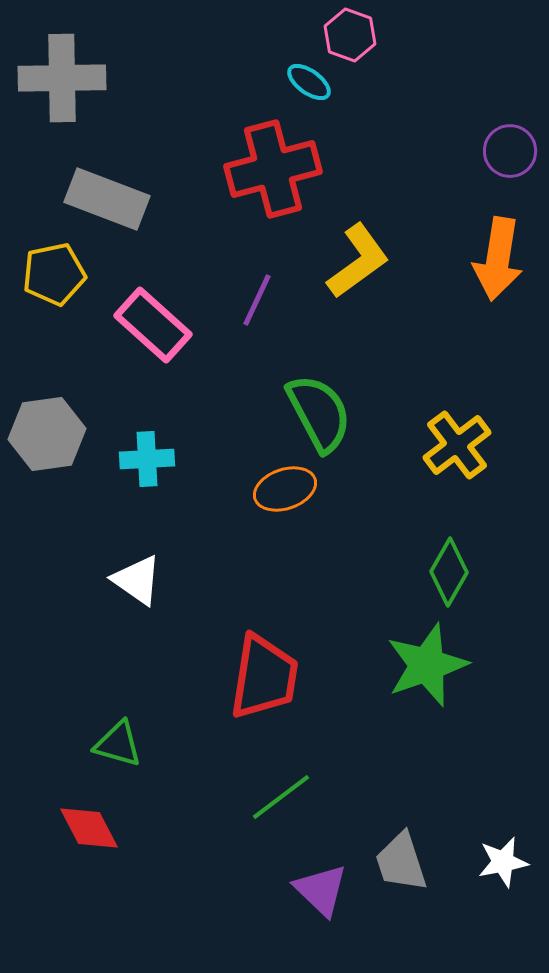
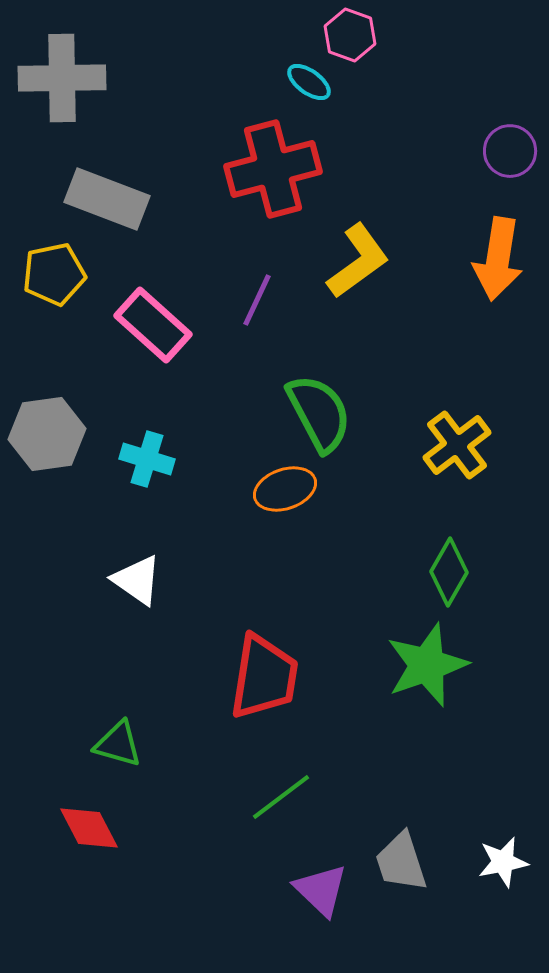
cyan cross: rotated 20 degrees clockwise
